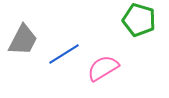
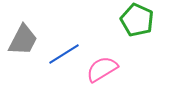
green pentagon: moved 2 px left; rotated 8 degrees clockwise
pink semicircle: moved 1 px left, 1 px down
